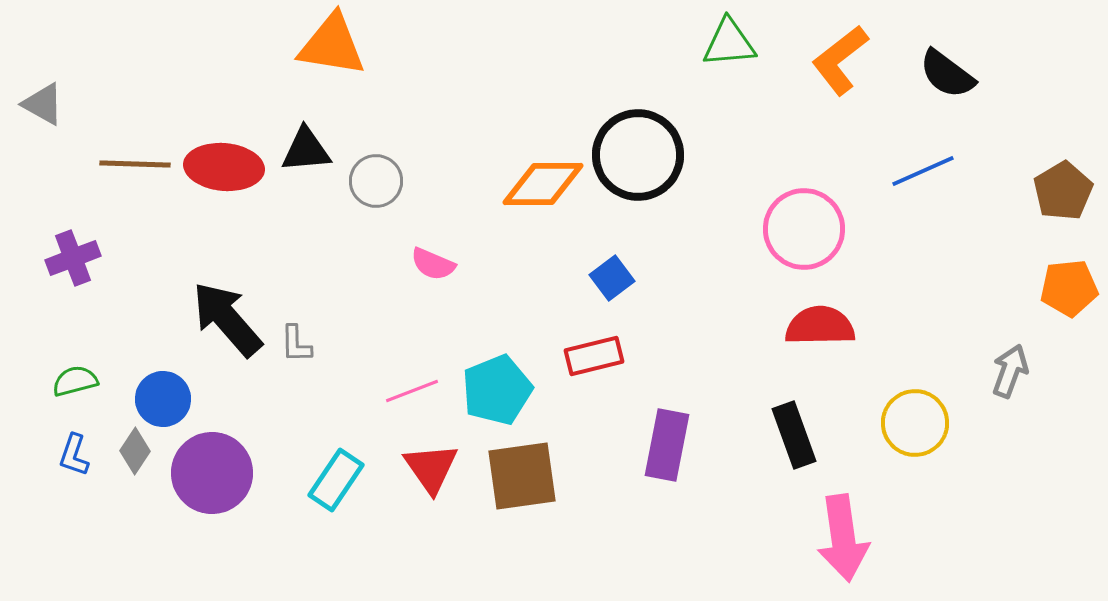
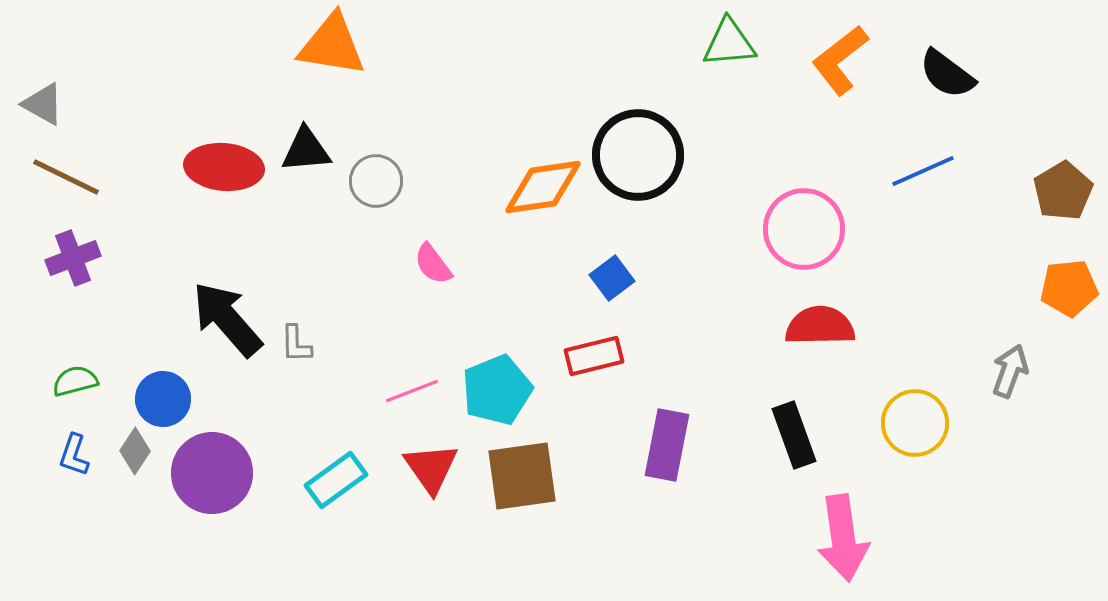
brown line: moved 69 px left, 13 px down; rotated 24 degrees clockwise
orange diamond: moved 3 px down; rotated 8 degrees counterclockwise
pink semicircle: rotated 30 degrees clockwise
cyan rectangle: rotated 20 degrees clockwise
